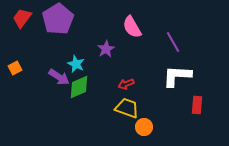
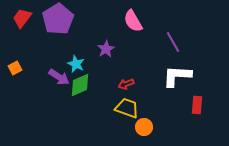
pink semicircle: moved 1 px right, 6 px up
green diamond: moved 1 px right, 2 px up
